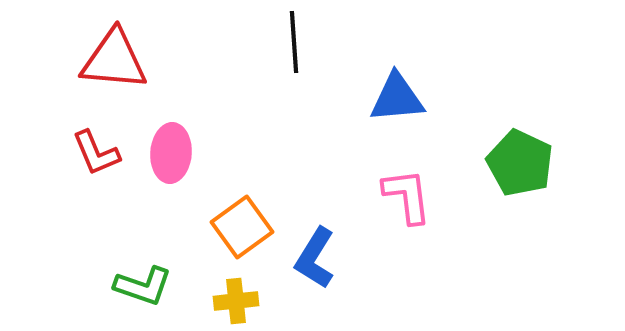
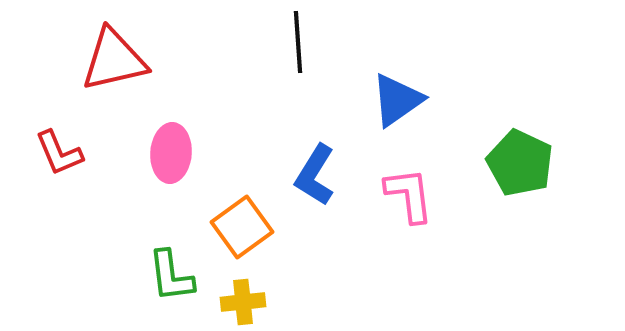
black line: moved 4 px right
red triangle: rotated 18 degrees counterclockwise
blue triangle: moved 2 px down; rotated 30 degrees counterclockwise
red L-shape: moved 37 px left
pink L-shape: moved 2 px right, 1 px up
blue L-shape: moved 83 px up
green L-shape: moved 28 px right, 10 px up; rotated 64 degrees clockwise
yellow cross: moved 7 px right, 1 px down
